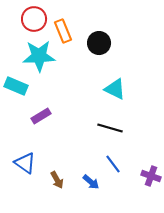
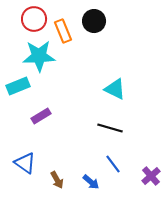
black circle: moved 5 px left, 22 px up
cyan rectangle: moved 2 px right; rotated 45 degrees counterclockwise
purple cross: rotated 30 degrees clockwise
